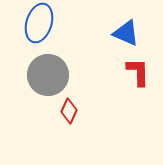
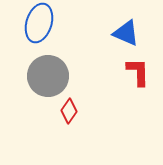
gray circle: moved 1 px down
red diamond: rotated 10 degrees clockwise
